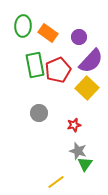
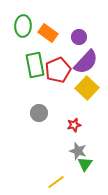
purple semicircle: moved 5 px left, 1 px down
